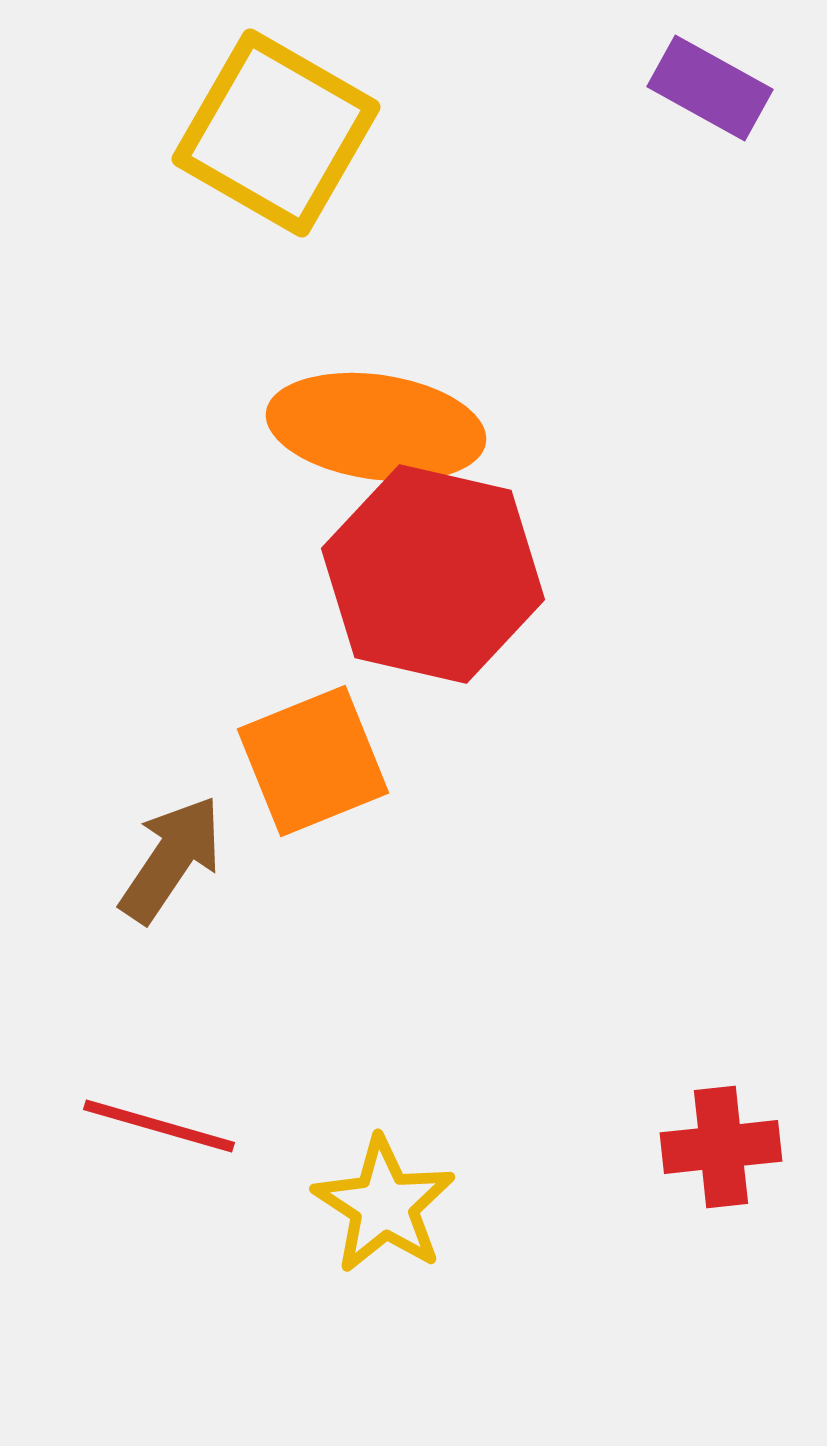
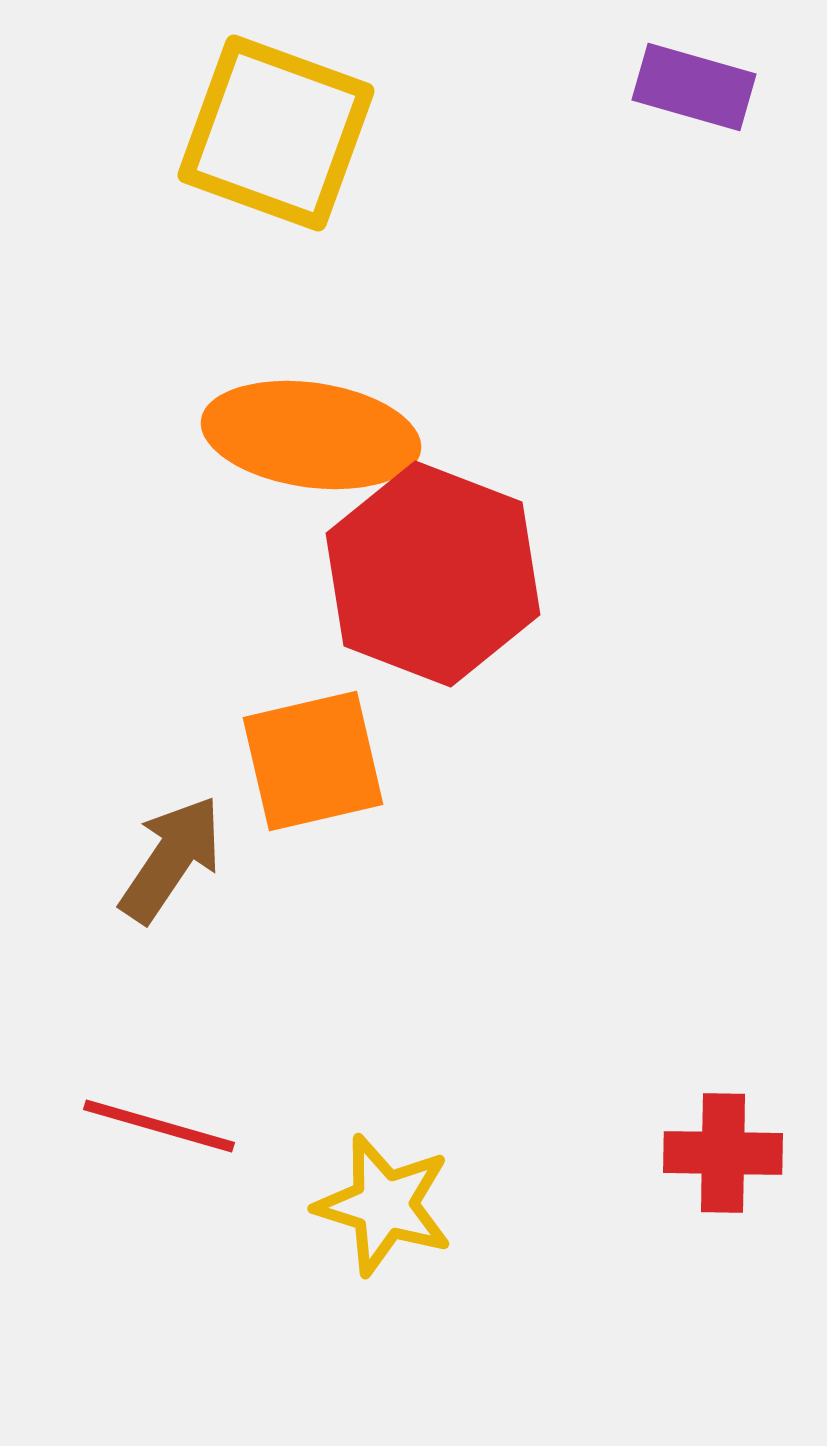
purple rectangle: moved 16 px left, 1 px up; rotated 13 degrees counterclockwise
yellow square: rotated 10 degrees counterclockwise
orange ellipse: moved 65 px left, 8 px down
red hexagon: rotated 8 degrees clockwise
orange square: rotated 9 degrees clockwise
red cross: moved 2 px right, 6 px down; rotated 7 degrees clockwise
yellow star: rotated 16 degrees counterclockwise
